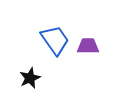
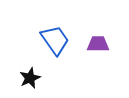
purple trapezoid: moved 10 px right, 2 px up
